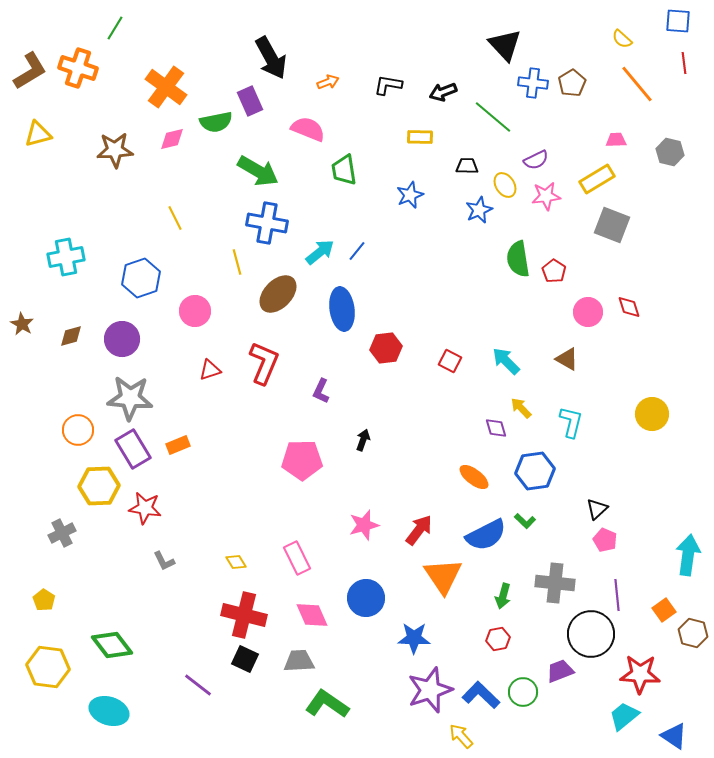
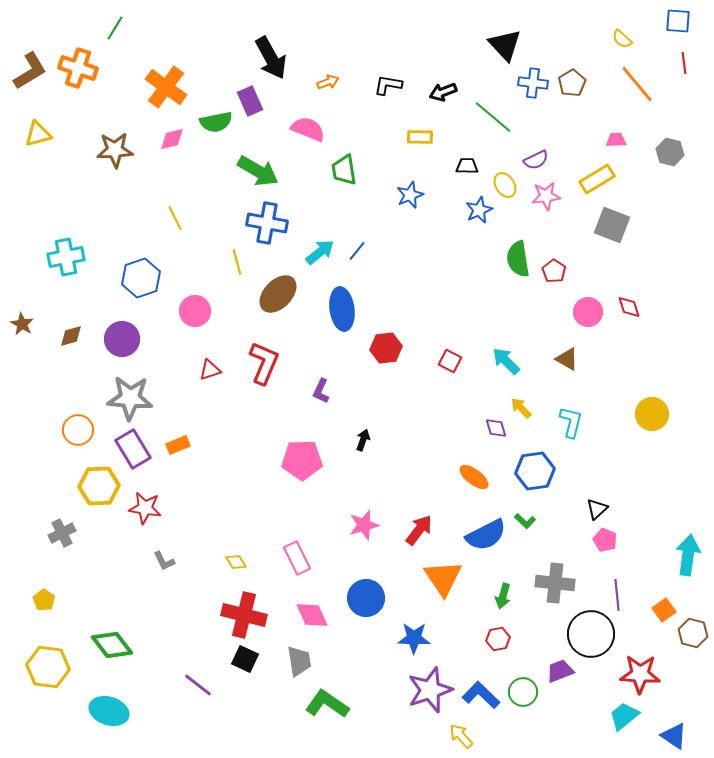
orange triangle at (443, 576): moved 2 px down
gray trapezoid at (299, 661): rotated 84 degrees clockwise
